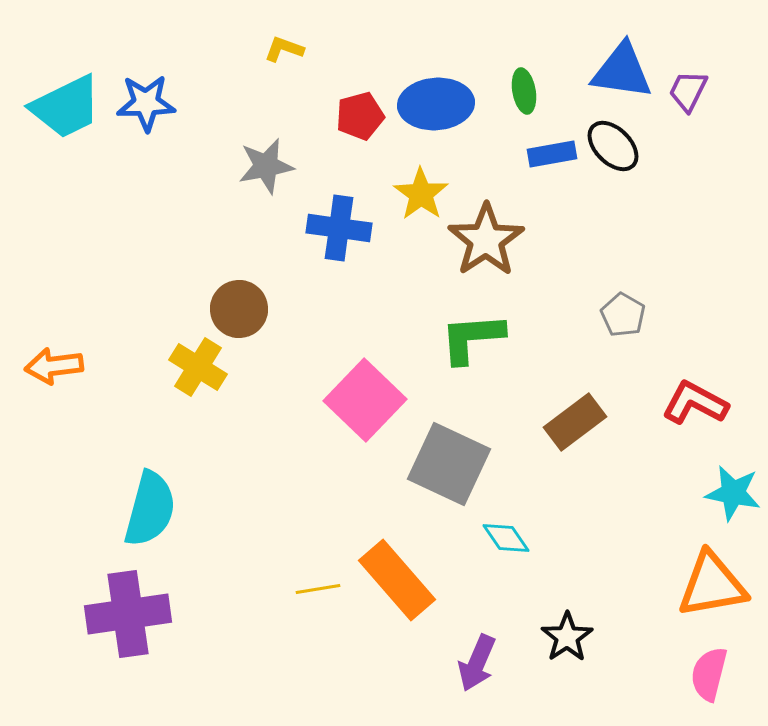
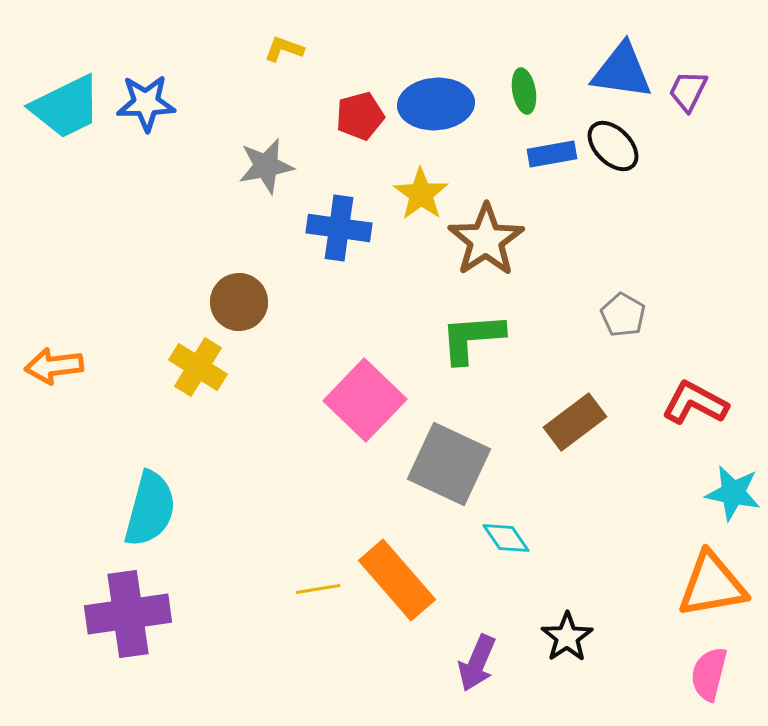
brown circle: moved 7 px up
